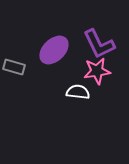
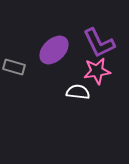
purple L-shape: moved 1 px up
